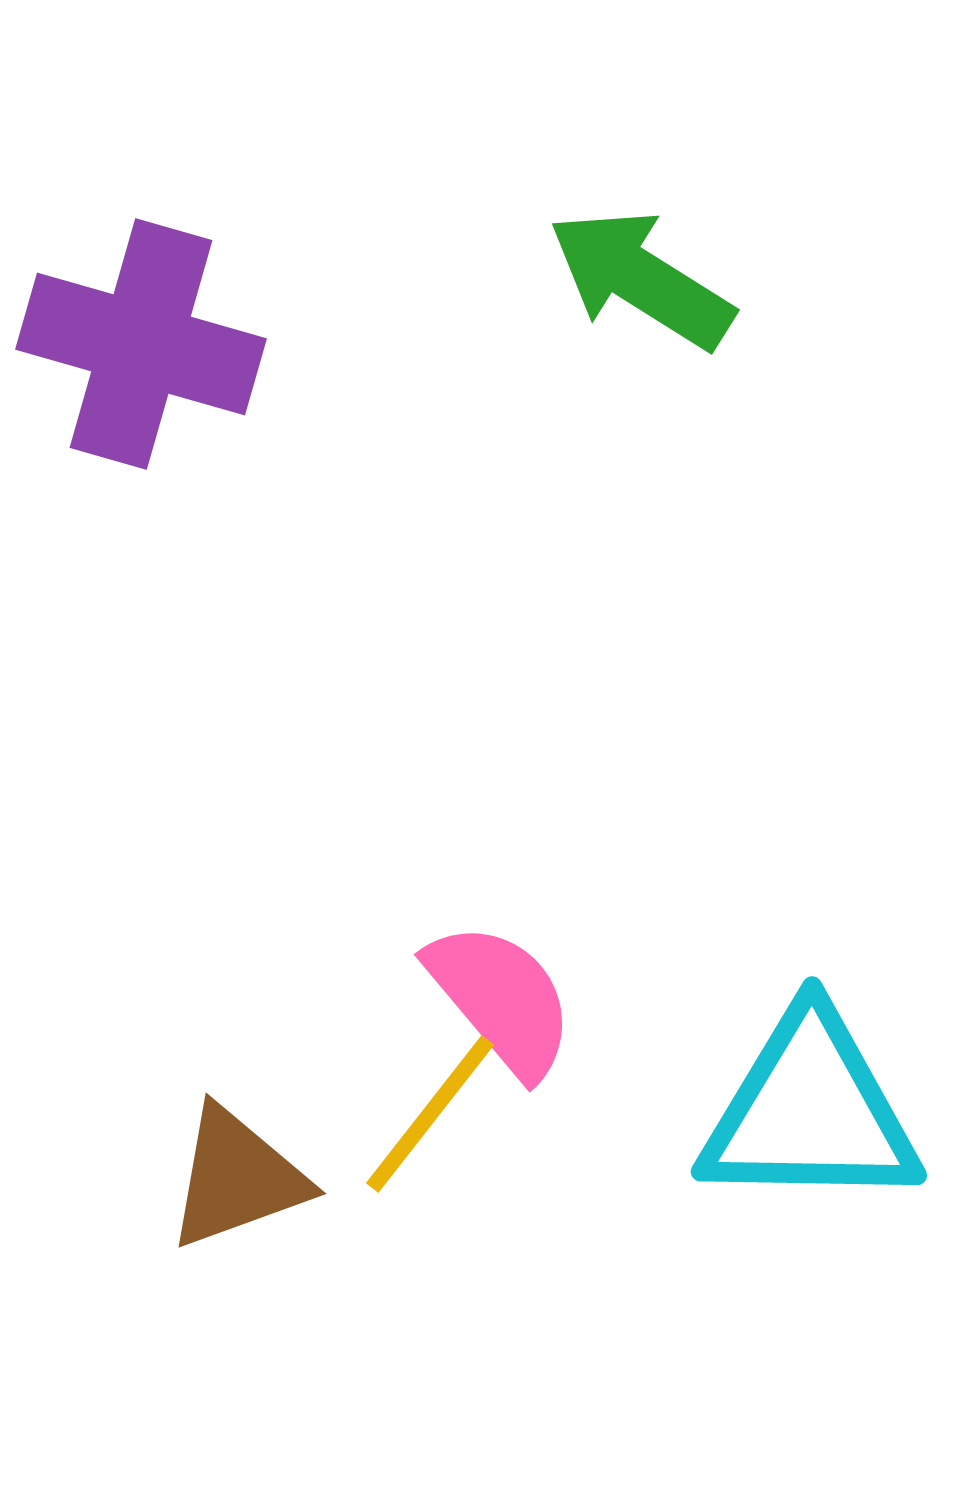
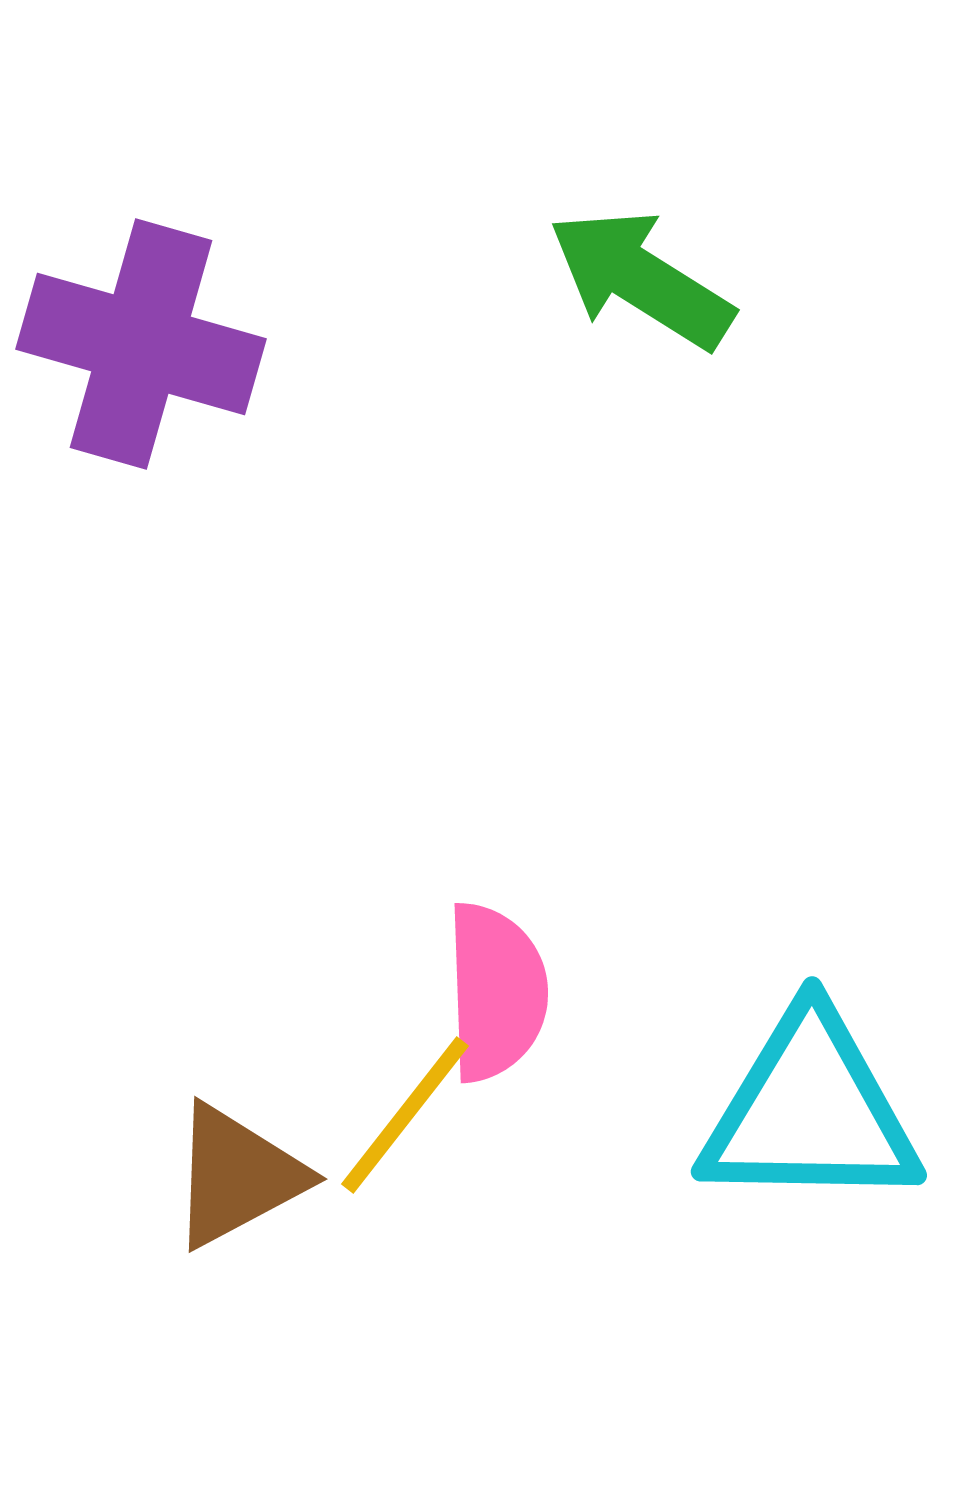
pink semicircle: moved 5 px left, 7 px up; rotated 38 degrees clockwise
yellow line: moved 25 px left, 1 px down
brown triangle: moved 2 px up; rotated 8 degrees counterclockwise
